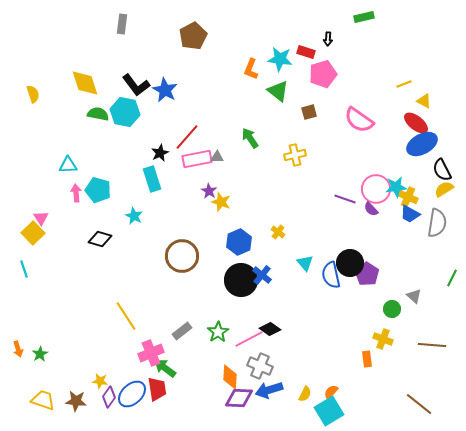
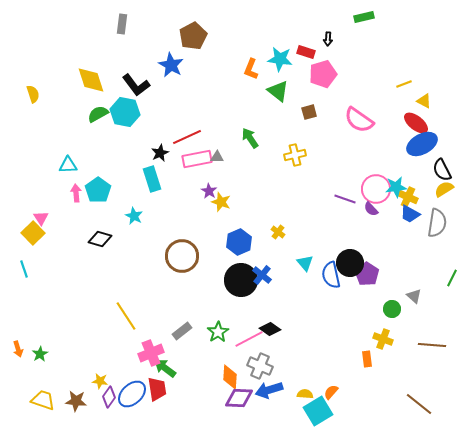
yellow diamond at (85, 83): moved 6 px right, 3 px up
blue star at (165, 90): moved 6 px right, 25 px up
green semicircle at (98, 114): rotated 40 degrees counterclockwise
red line at (187, 137): rotated 24 degrees clockwise
cyan pentagon at (98, 190): rotated 20 degrees clockwise
yellow semicircle at (305, 394): rotated 112 degrees counterclockwise
cyan square at (329, 411): moved 11 px left
